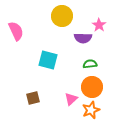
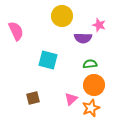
pink star: rotated 16 degrees counterclockwise
orange circle: moved 2 px right, 2 px up
orange star: moved 2 px up
